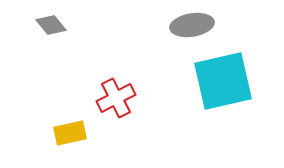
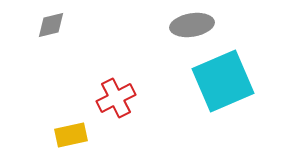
gray diamond: rotated 64 degrees counterclockwise
cyan square: rotated 10 degrees counterclockwise
yellow rectangle: moved 1 px right, 2 px down
